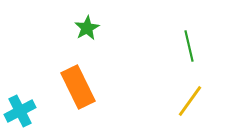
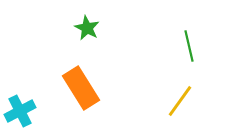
green star: rotated 15 degrees counterclockwise
orange rectangle: moved 3 px right, 1 px down; rotated 6 degrees counterclockwise
yellow line: moved 10 px left
